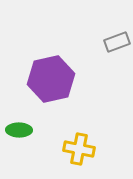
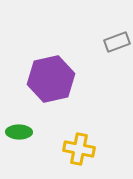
green ellipse: moved 2 px down
